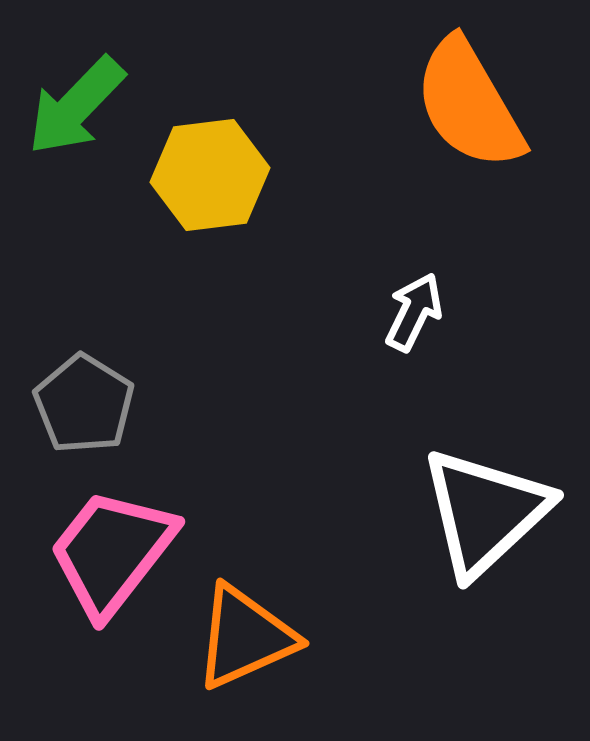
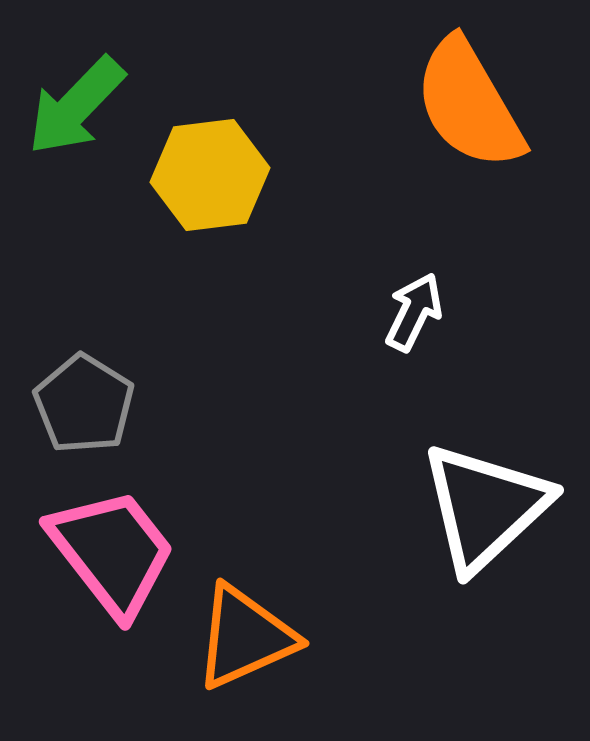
white triangle: moved 5 px up
pink trapezoid: rotated 104 degrees clockwise
